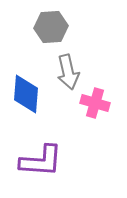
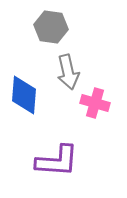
gray hexagon: rotated 12 degrees clockwise
blue diamond: moved 2 px left, 1 px down
purple L-shape: moved 16 px right
